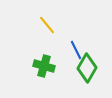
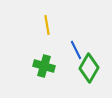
yellow line: rotated 30 degrees clockwise
green diamond: moved 2 px right
